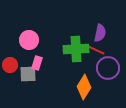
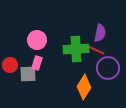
pink circle: moved 8 px right
